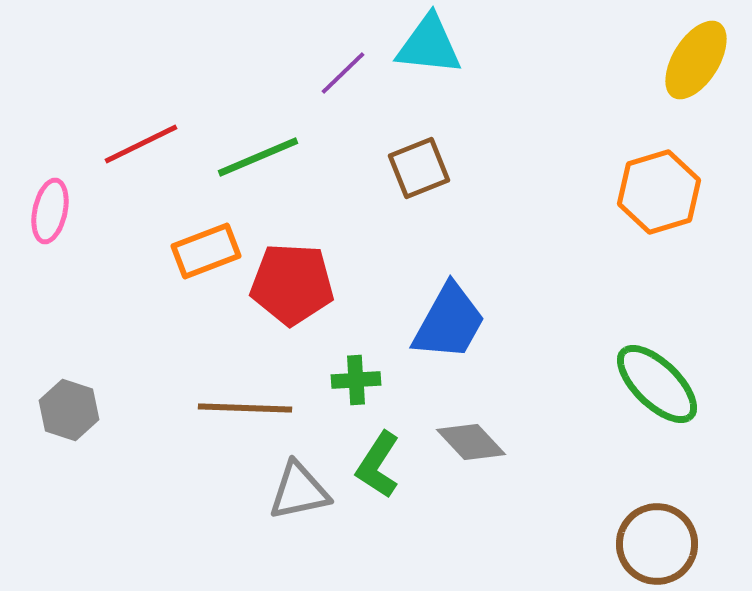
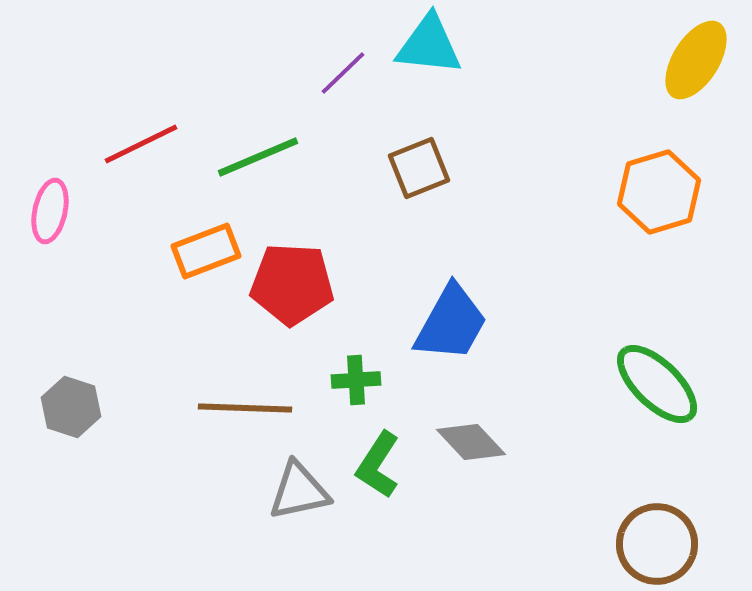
blue trapezoid: moved 2 px right, 1 px down
gray hexagon: moved 2 px right, 3 px up
